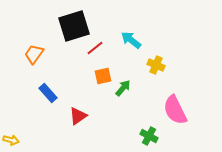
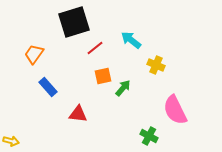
black square: moved 4 px up
blue rectangle: moved 6 px up
red triangle: moved 2 px up; rotated 42 degrees clockwise
yellow arrow: moved 1 px down
